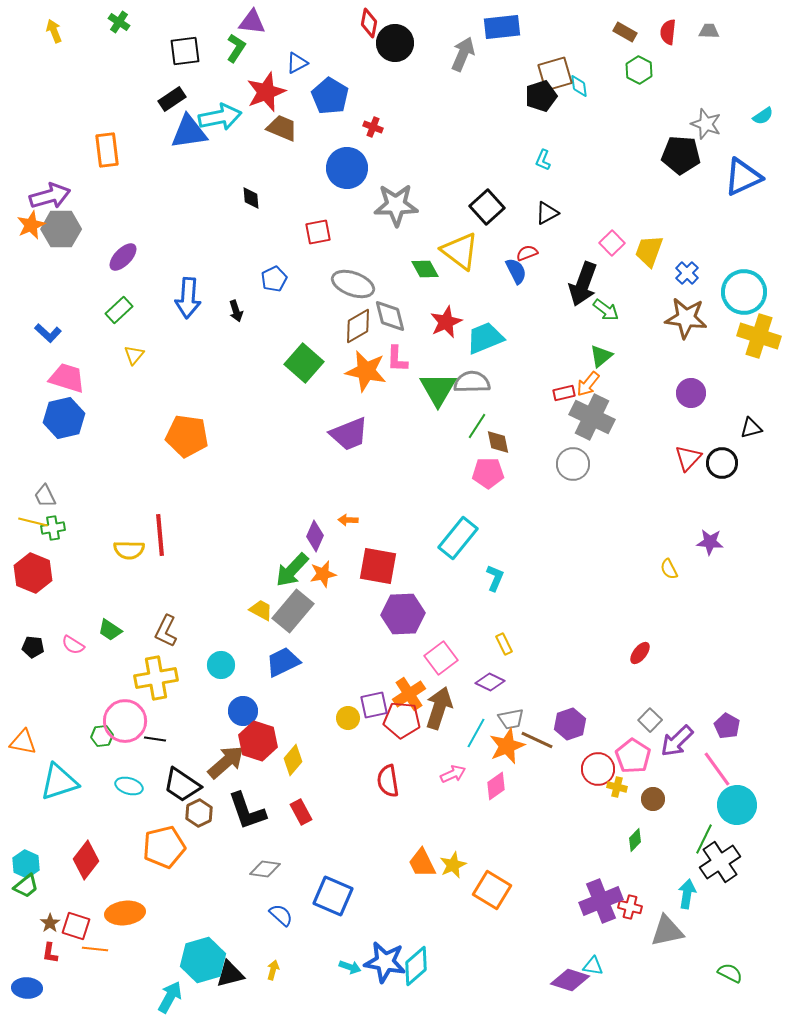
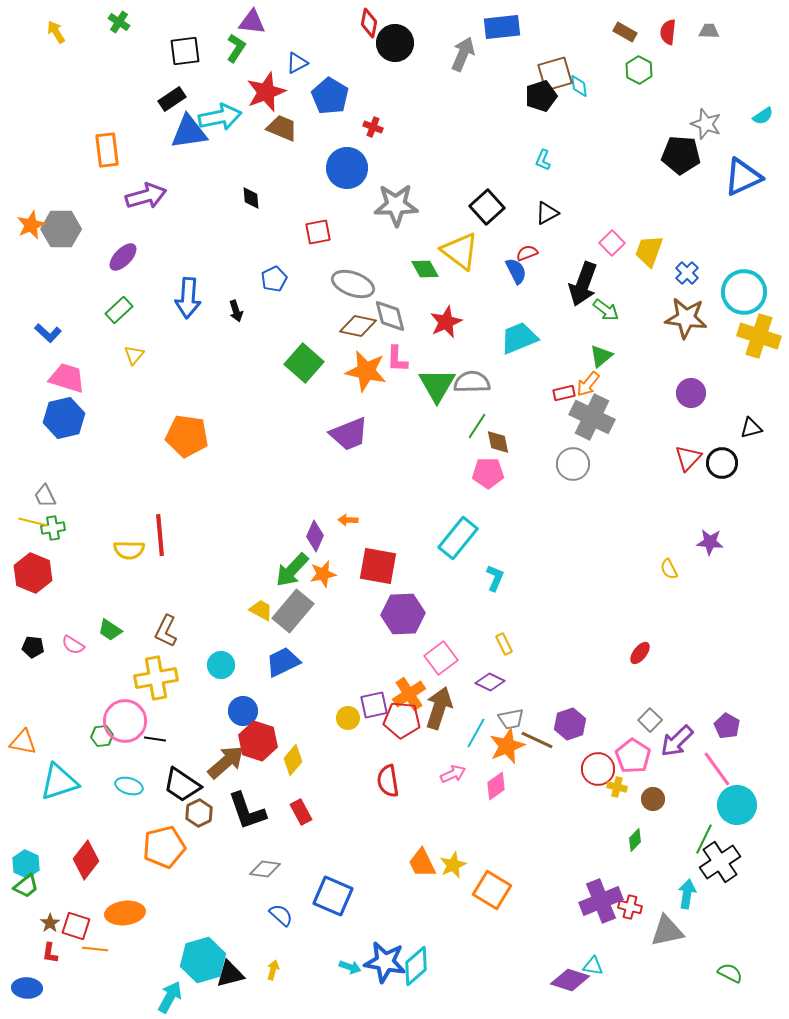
yellow arrow at (54, 31): moved 2 px right, 1 px down; rotated 10 degrees counterclockwise
purple arrow at (50, 196): moved 96 px right
brown diamond at (358, 326): rotated 42 degrees clockwise
cyan trapezoid at (485, 338): moved 34 px right
green triangle at (438, 389): moved 1 px left, 4 px up
